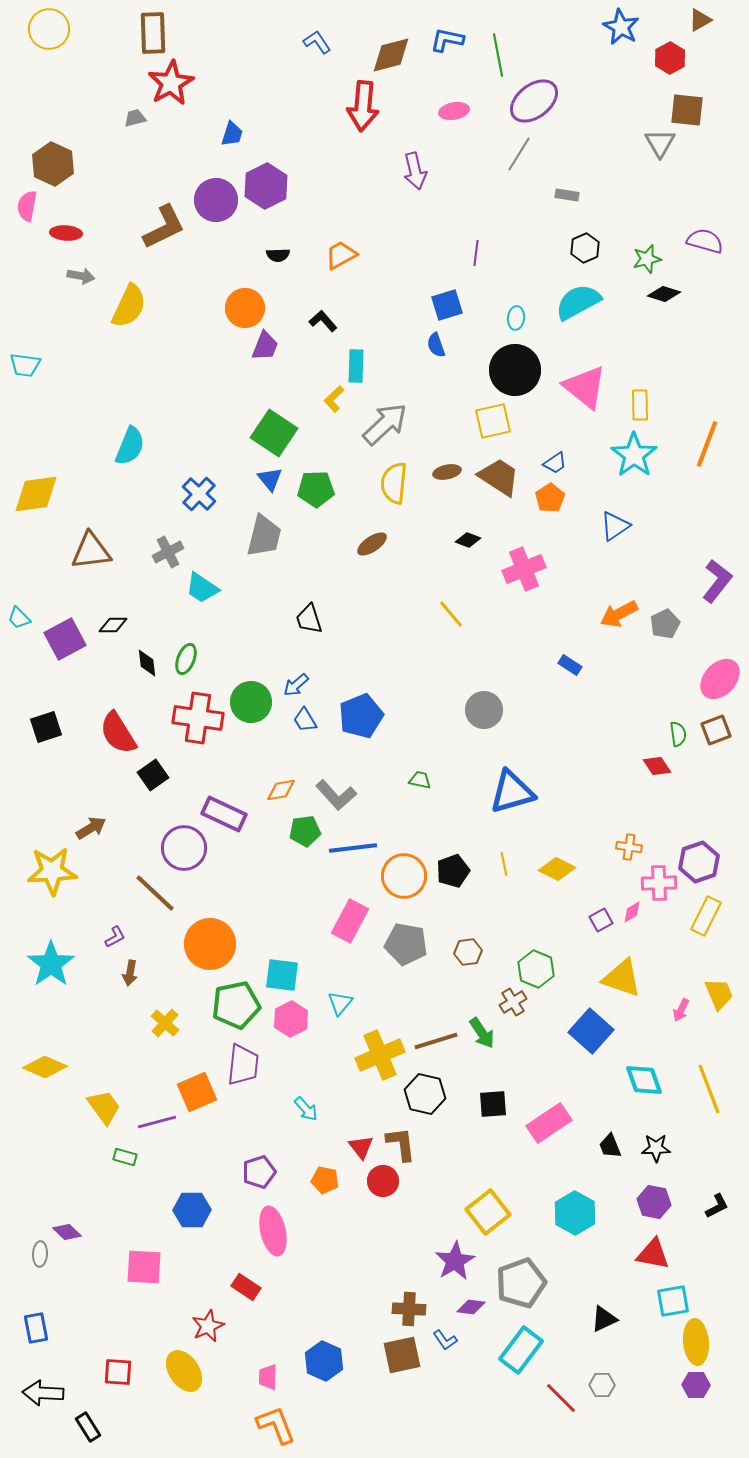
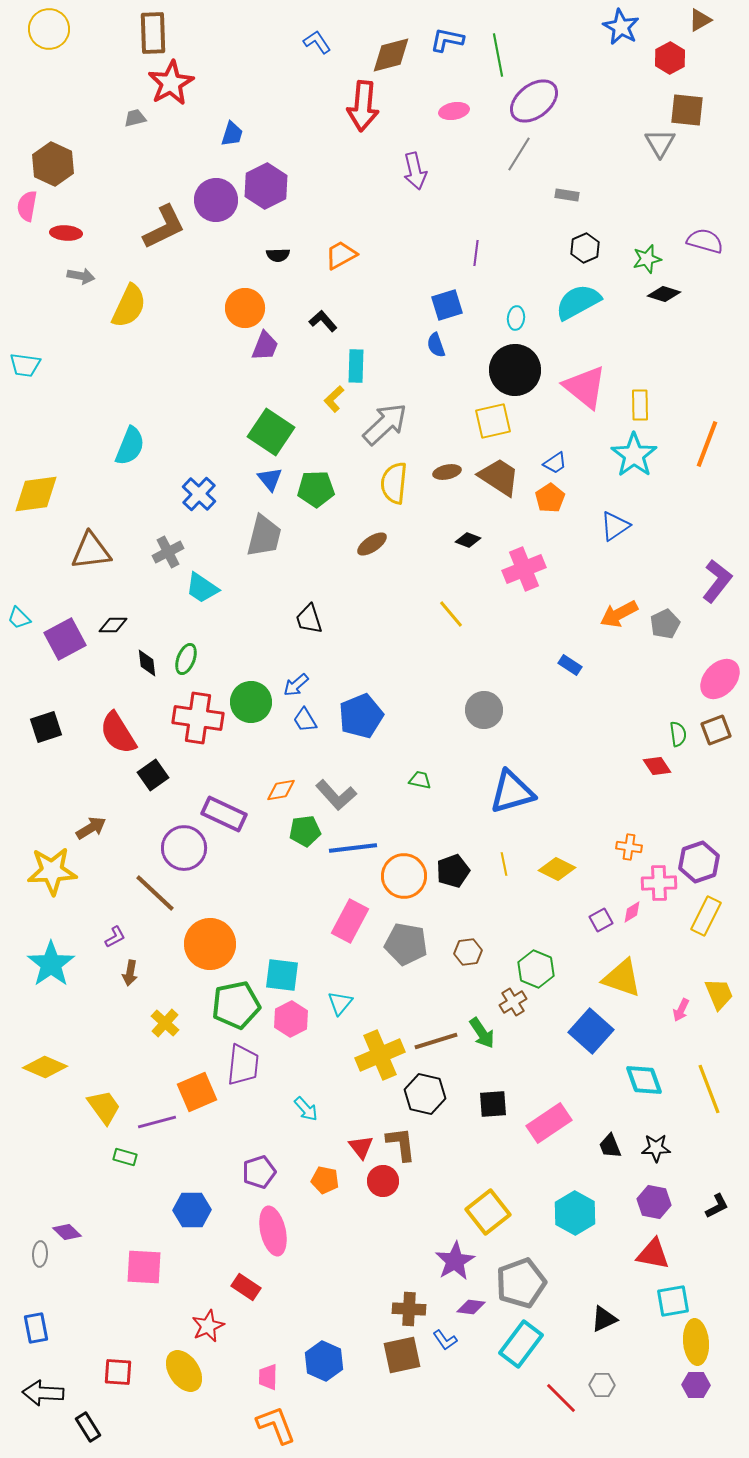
green square at (274, 433): moved 3 px left, 1 px up
cyan rectangle at (521, 1350): moved 6 px up
